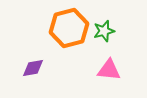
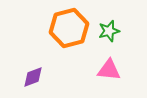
green star: moved 5 px right
purple diamond: moved 9 px down; rotated 10 degrees counterclockwise
